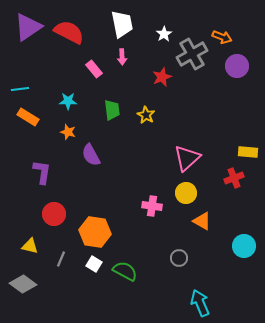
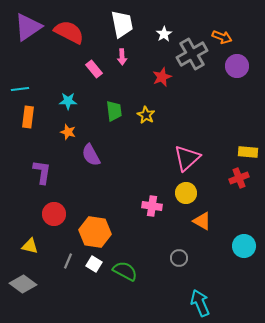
green trapezoid: moved 2 px right, 1 px down
orange rectangle: rotated 65 degrees clockwise
red cross: moved 5 px right
gray line: moved 7 px right, 2 px down
